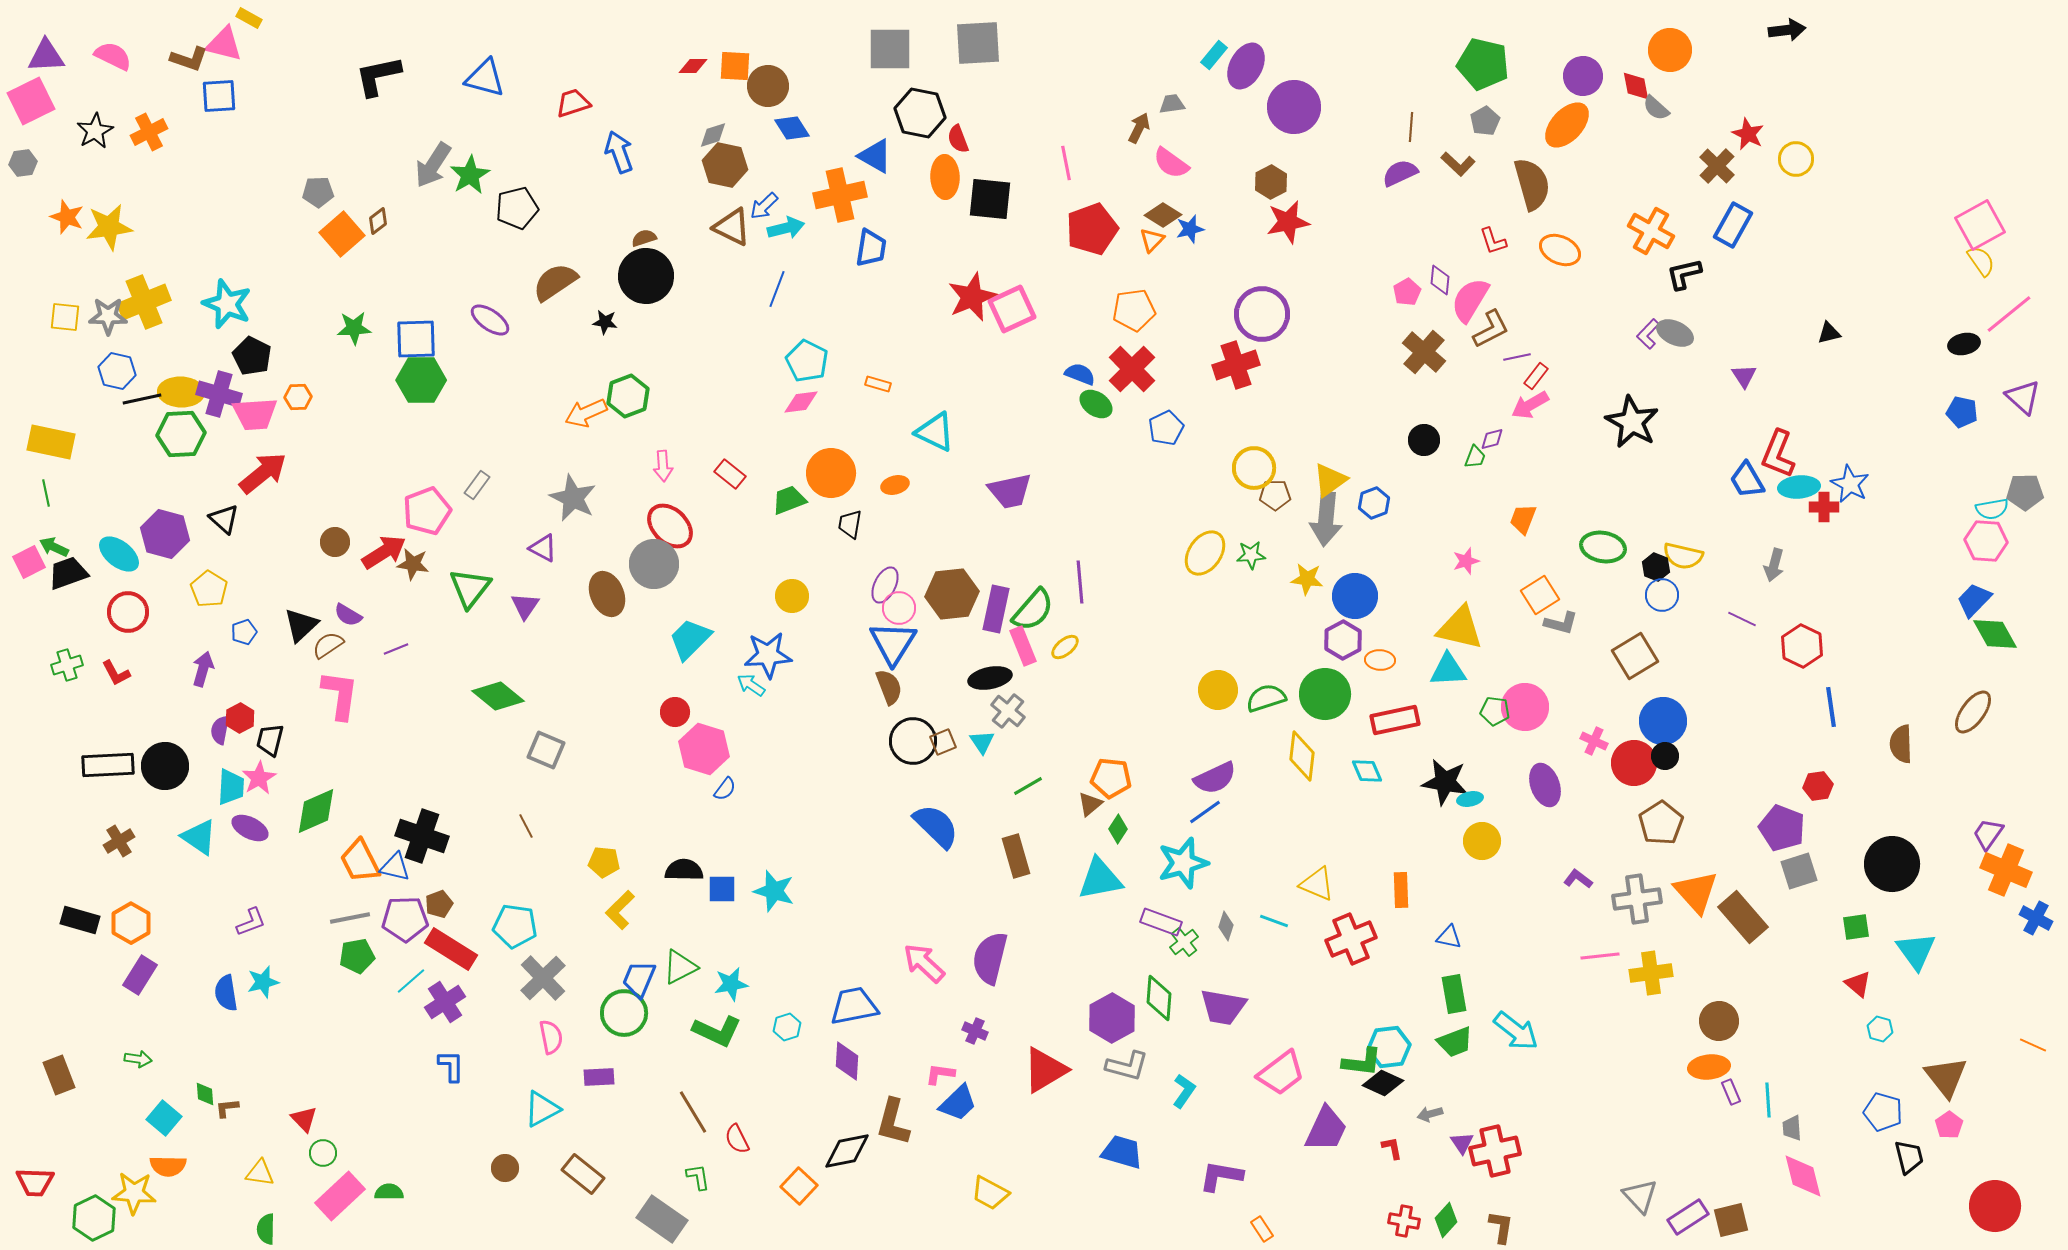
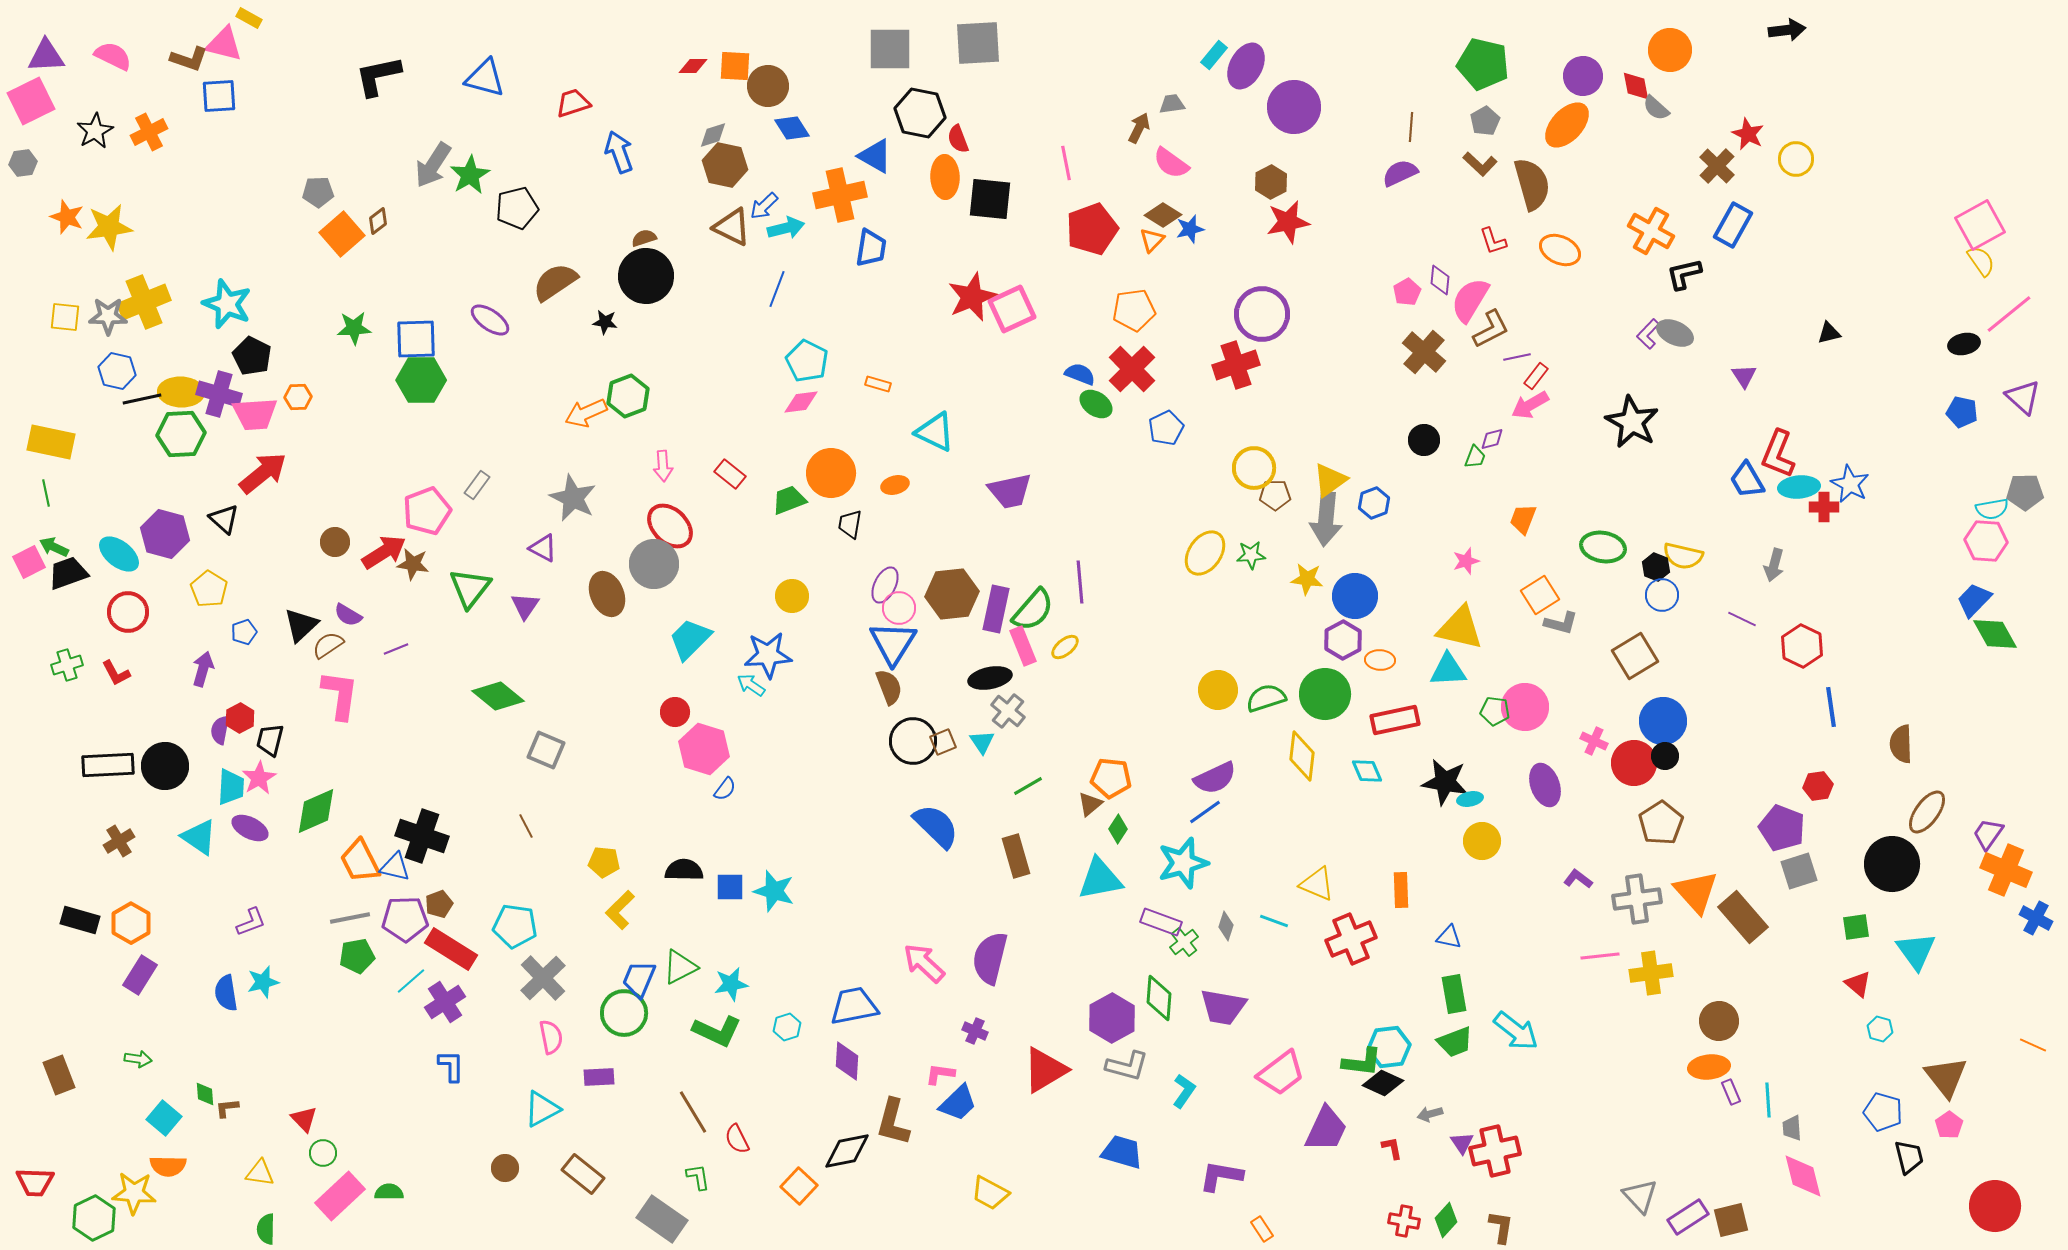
brown L-shape at (1458, 164): moved 22 px right
brown ellipse at (1973, 712): moved 46 px left, 100 px down
blue square at (722, 889): moved 8 px right, 2 px up
